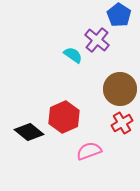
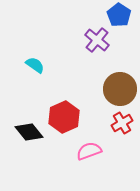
cyan semicircle: moved 38 px left, 10 px down
black diamond: rotated 12 degrees clockwise
